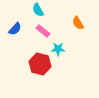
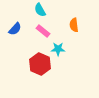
cyan semicircle: moved 2 px right
orange semicircle: moved 4 px left, 2 px down; rotated 24 degrees clockwise
red hexagon: rotated 10 degrees clockwise
